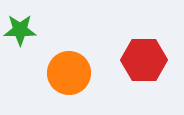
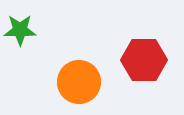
orange circle: moved 10 px right, 9 px down
